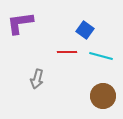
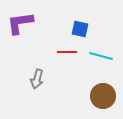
blue square: moved 5 px left, 1 px up; rotated 24 degrees counterclockwise
